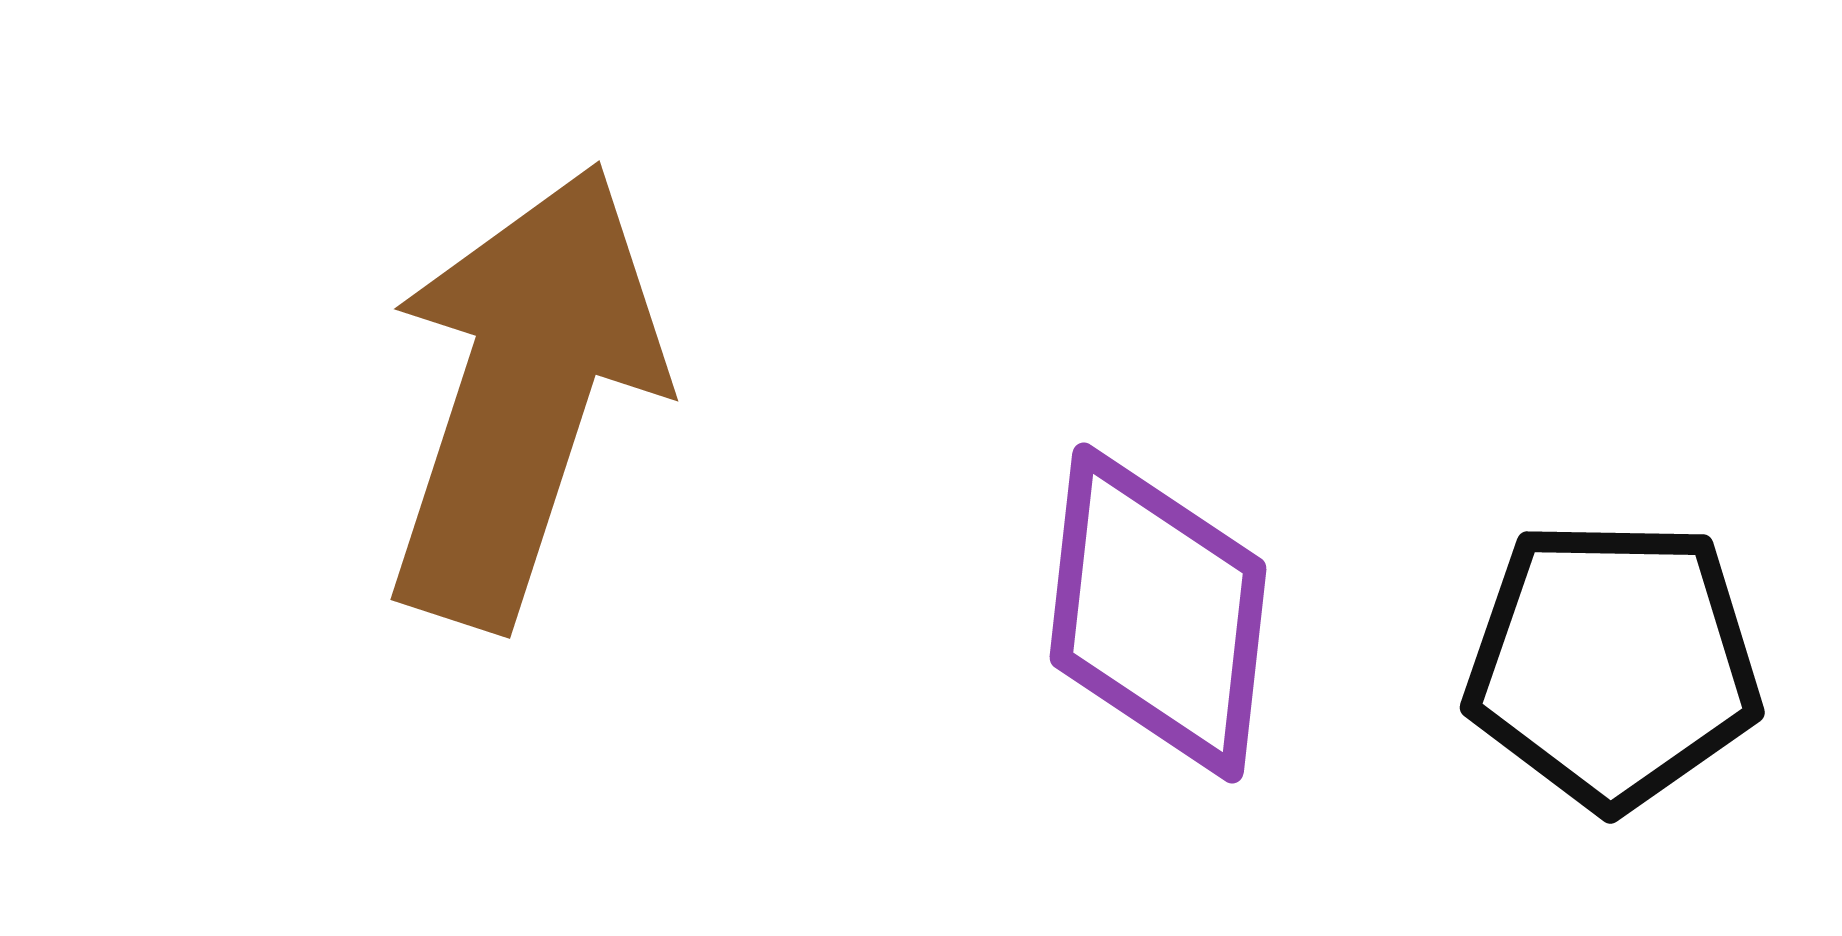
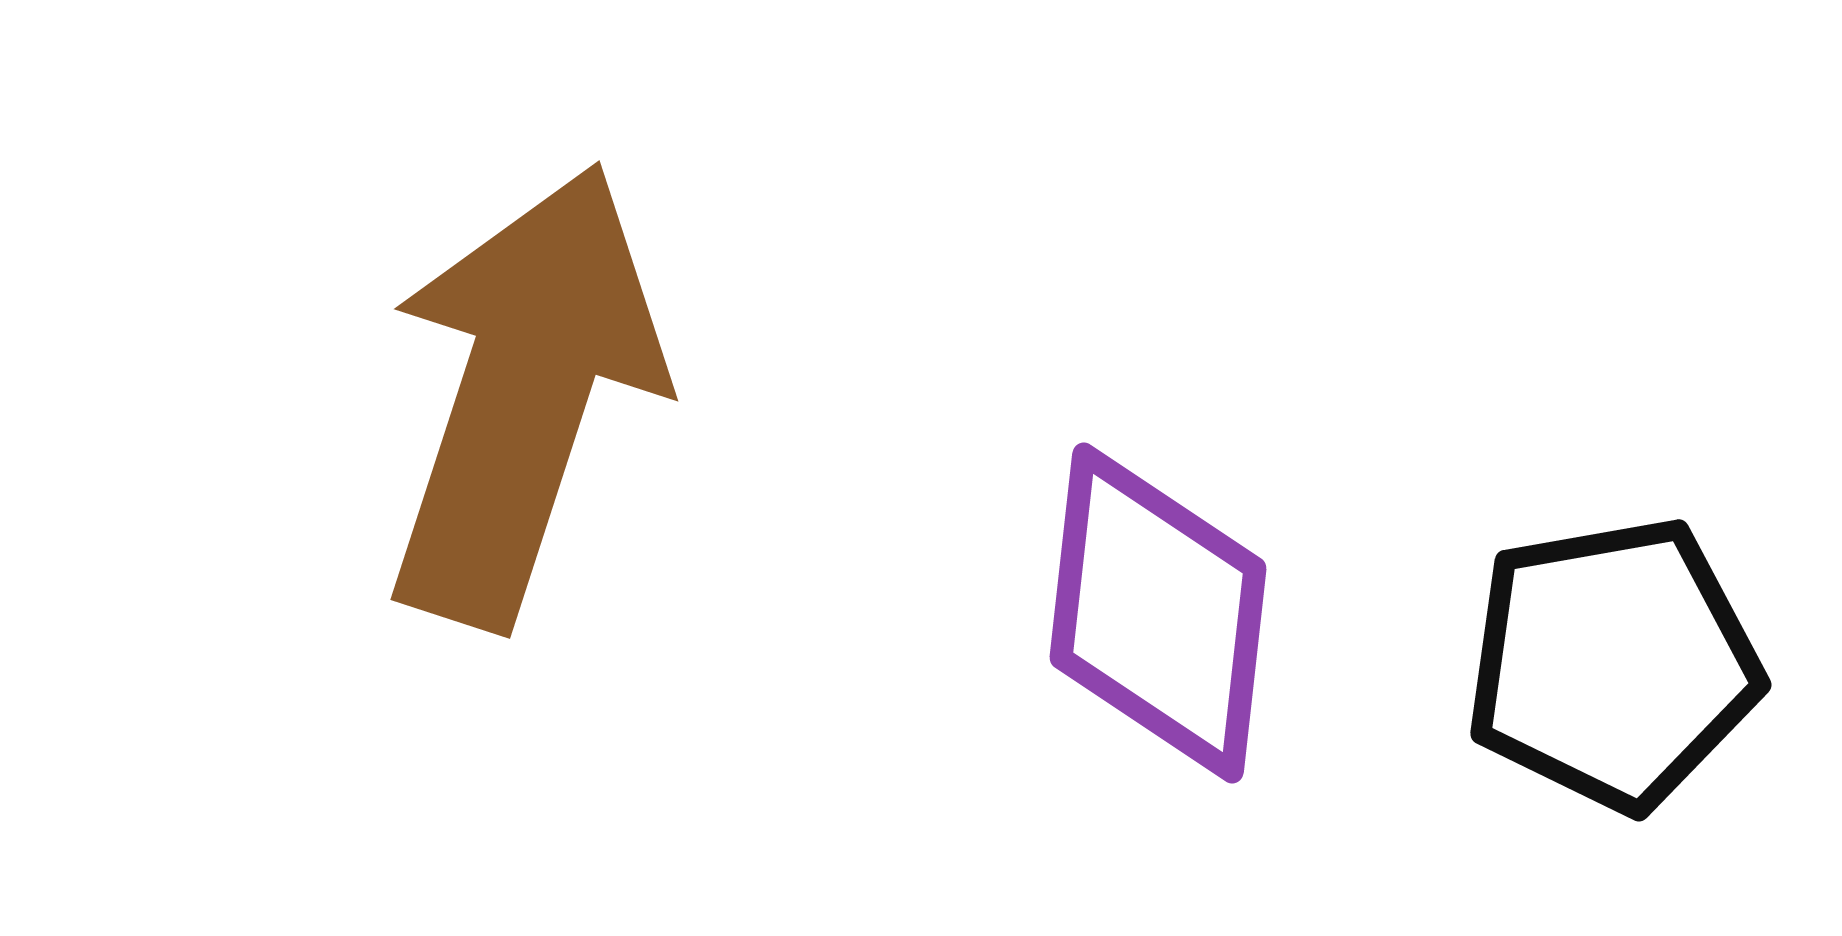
black pentagon: rotated 11 degrees counterclockwise
